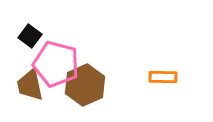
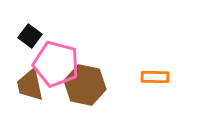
orange rectangle: moved 8 px left
brown hexagon: rotated 24 degrees counterclockwise
